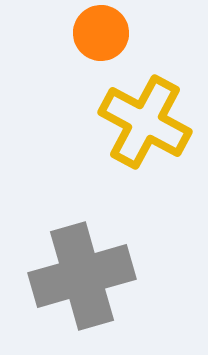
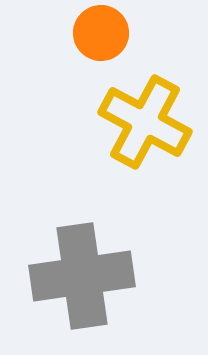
gray cross: rotated 8 degrees clockwise
